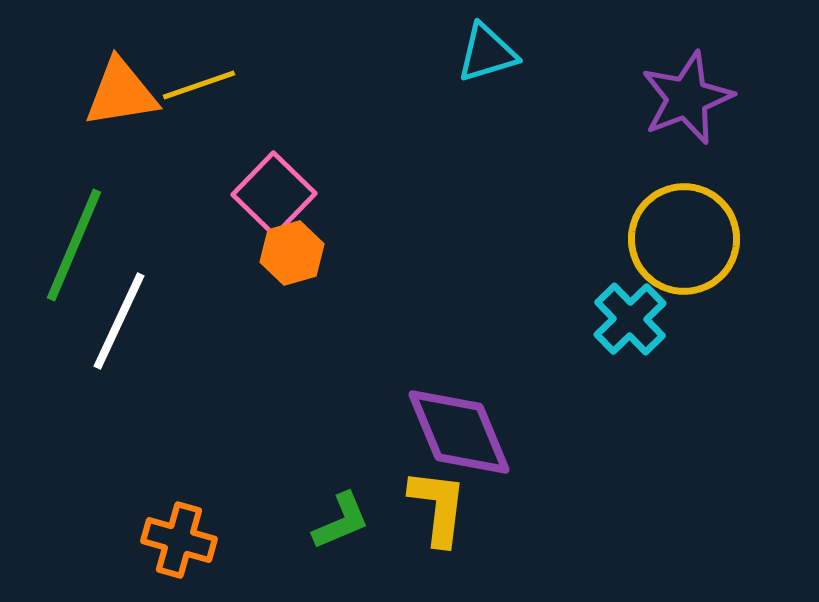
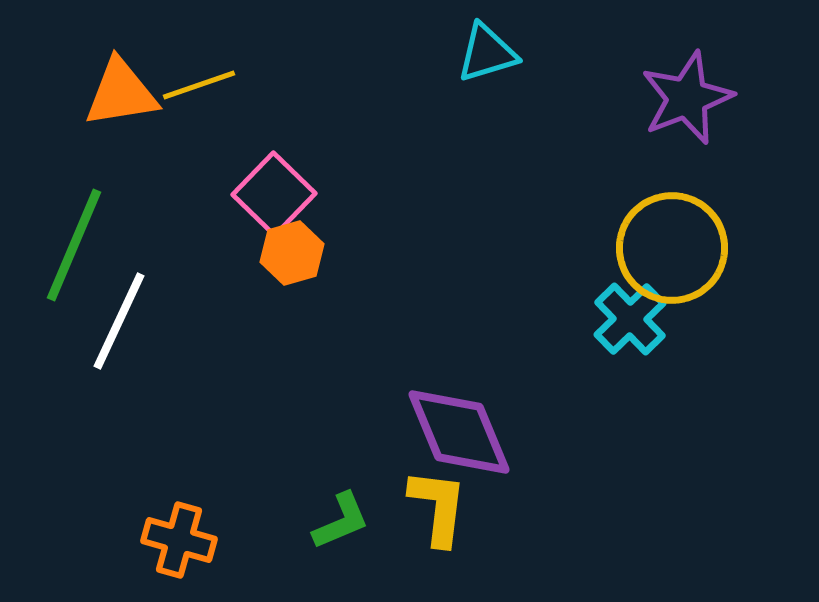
yellow circle: moved 12 px left, 9 px down
